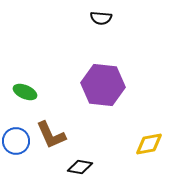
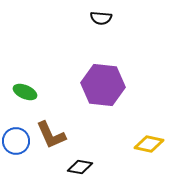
yellow diamond: rotated 24 degrees clockwise
